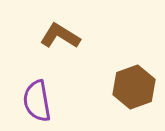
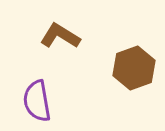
brown hexagon: moved 19 px up
